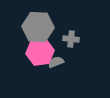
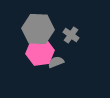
gray hexagon: moved 2 px down
gray cross: moved 4 px up; rotated 28 degrees clockwise
